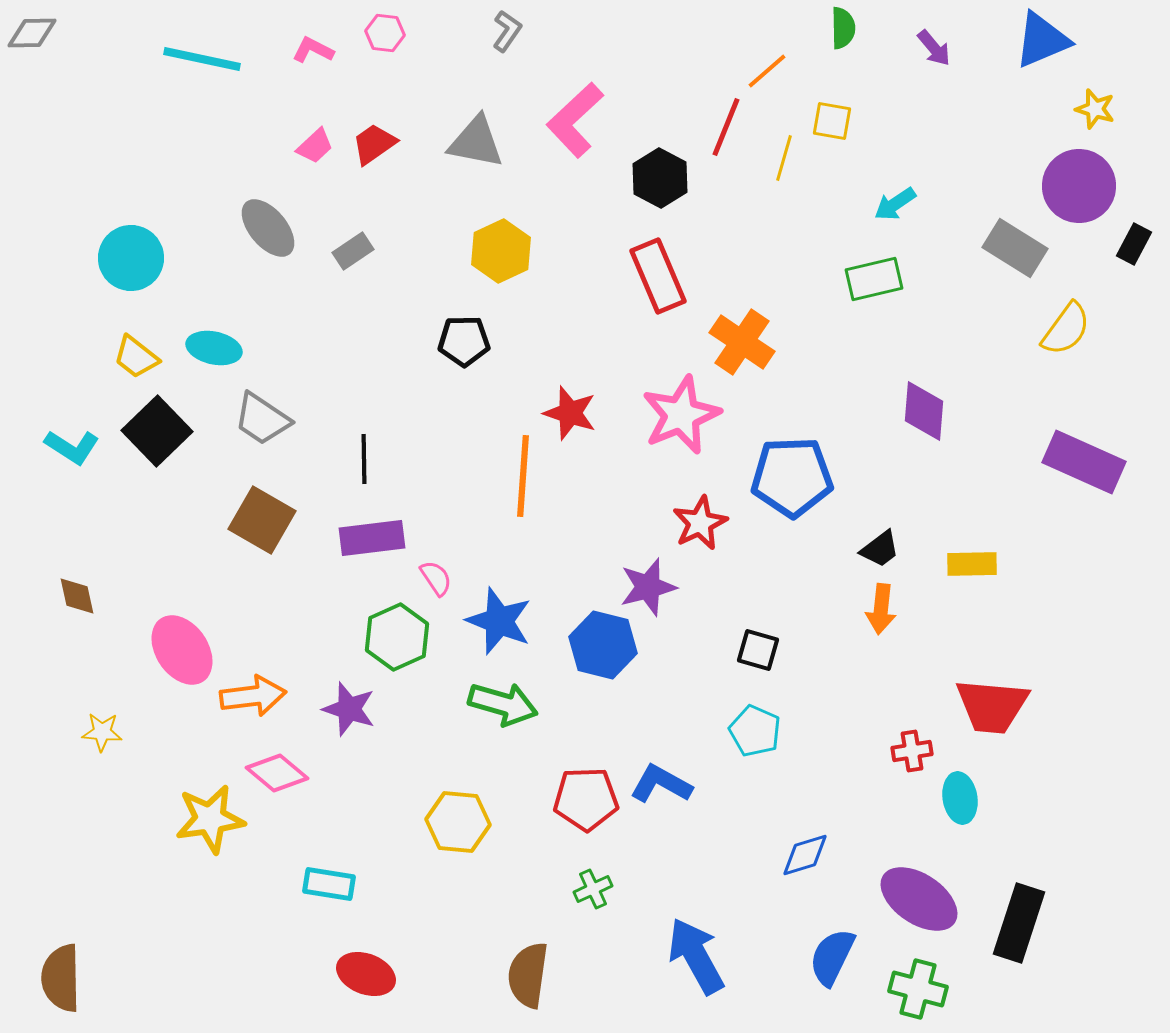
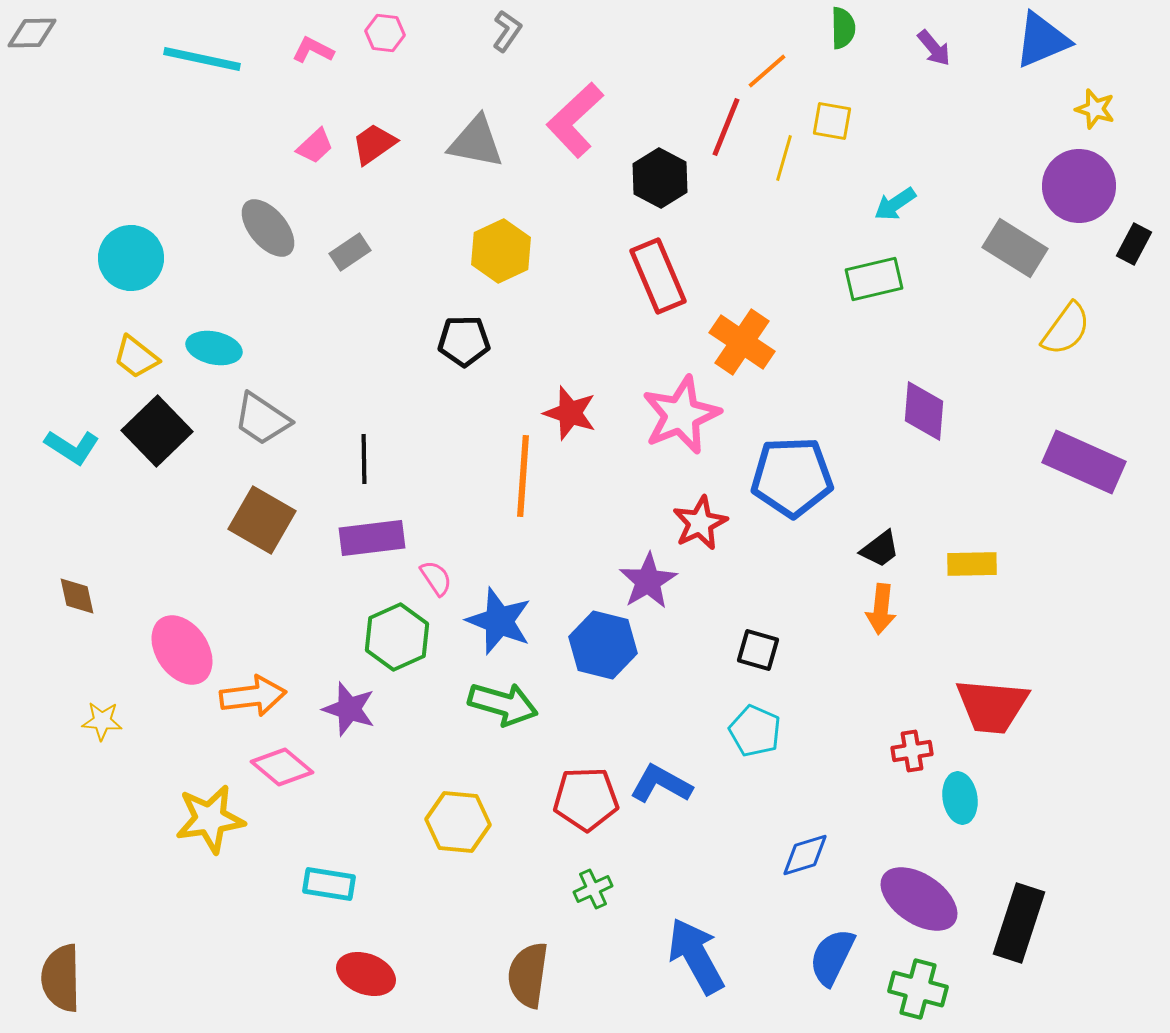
gray rectangle at (353, 251): moved 3 px left, 1 px down
purple star at (648, 587): moved 6 px up; rotated 16 degrees counterclockwise
yellow star at (102, 732): moved 11 px up
pink diamond at (277, 773): moved 5 px right, 6 px up
